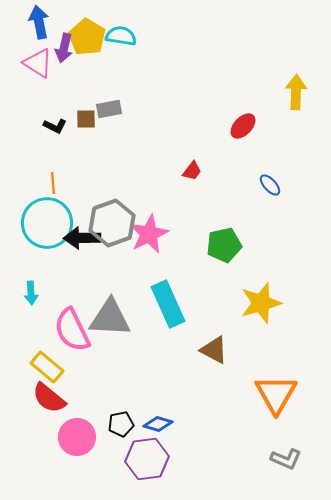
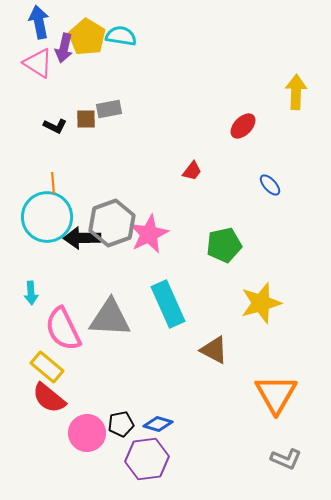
cyan circle: moved 6 px up
pink semicircle: moved 9 px left, 1 px up
pink circle: moved 10 px right, 4 px up
